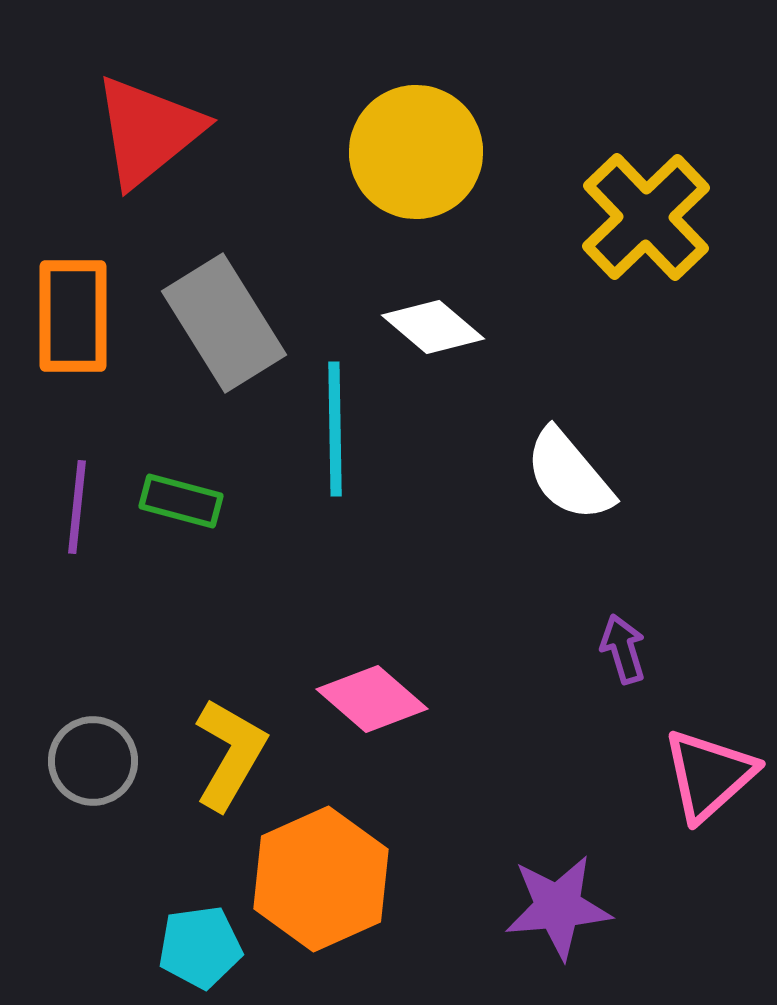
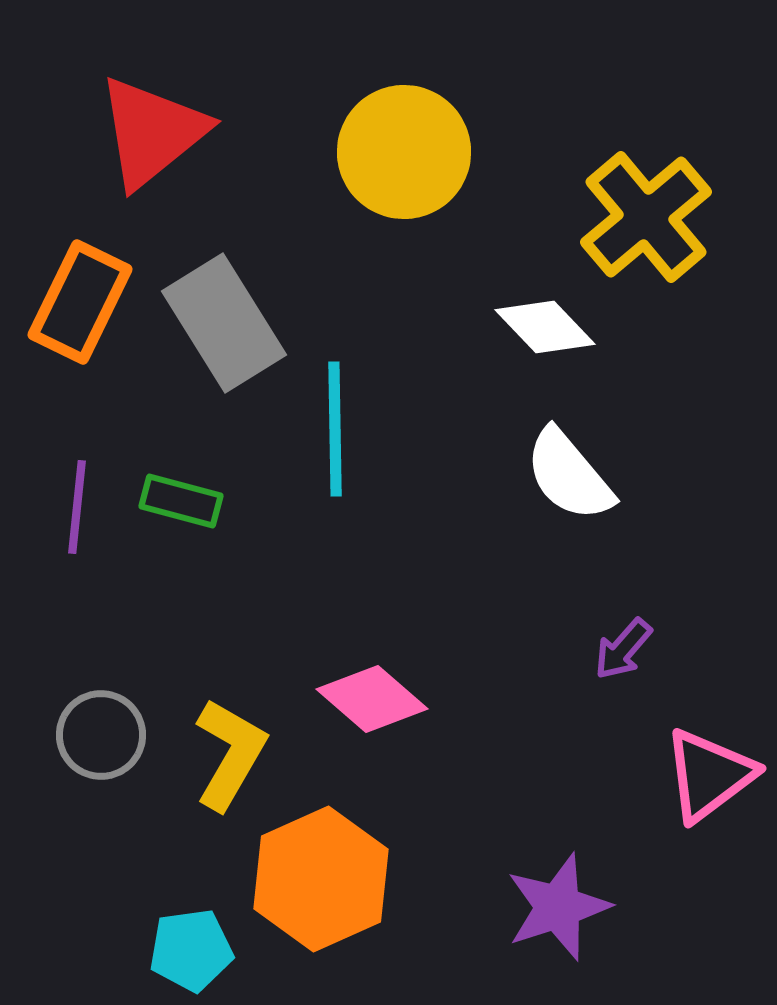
red triangle: moved 4 px right, 1 px down
yellow circle: moved 12 px left
yellow cross: rotated 4 degrees clockwise
orange rectangle: moved 7 px right, 14 px up; rotated 26 degrees clockwise
white diamond: moved 112 px right; rotated 6 degrees clockwise
purple arrow: rotated 122 degrees counterclockwise
gray circle: moved 8 px right, 26 px up
pink triangle: rotated 5 degrees clockwise
purple star: rotated 13 degrees counterclockwise
cyan pentagon: moved 9 px left, 3 px down
